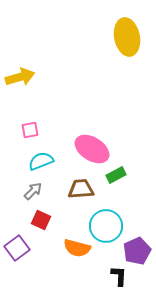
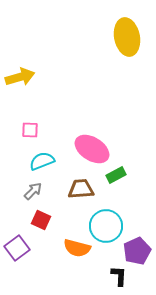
pink square: rotated 12 degrees clockwise
cyan semicircle: moved 1 px right
